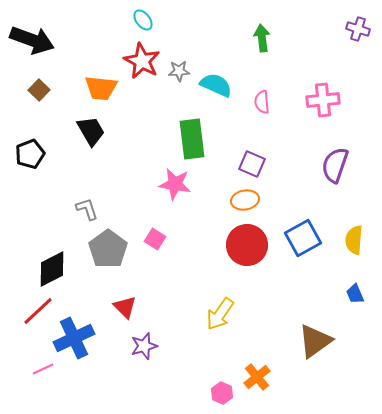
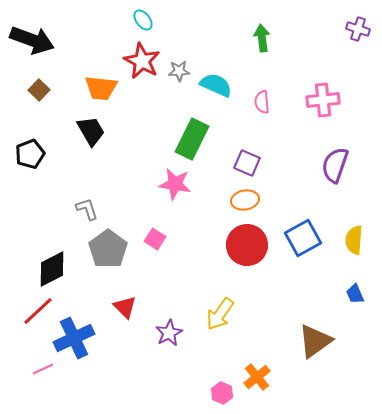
green rectangle: rotated 33 degrees clockwise
purple square: moved 5 px left, 1 px up
purple star: moved 25 px right, 13 px up; rotated 12 degrees counterclockwise
